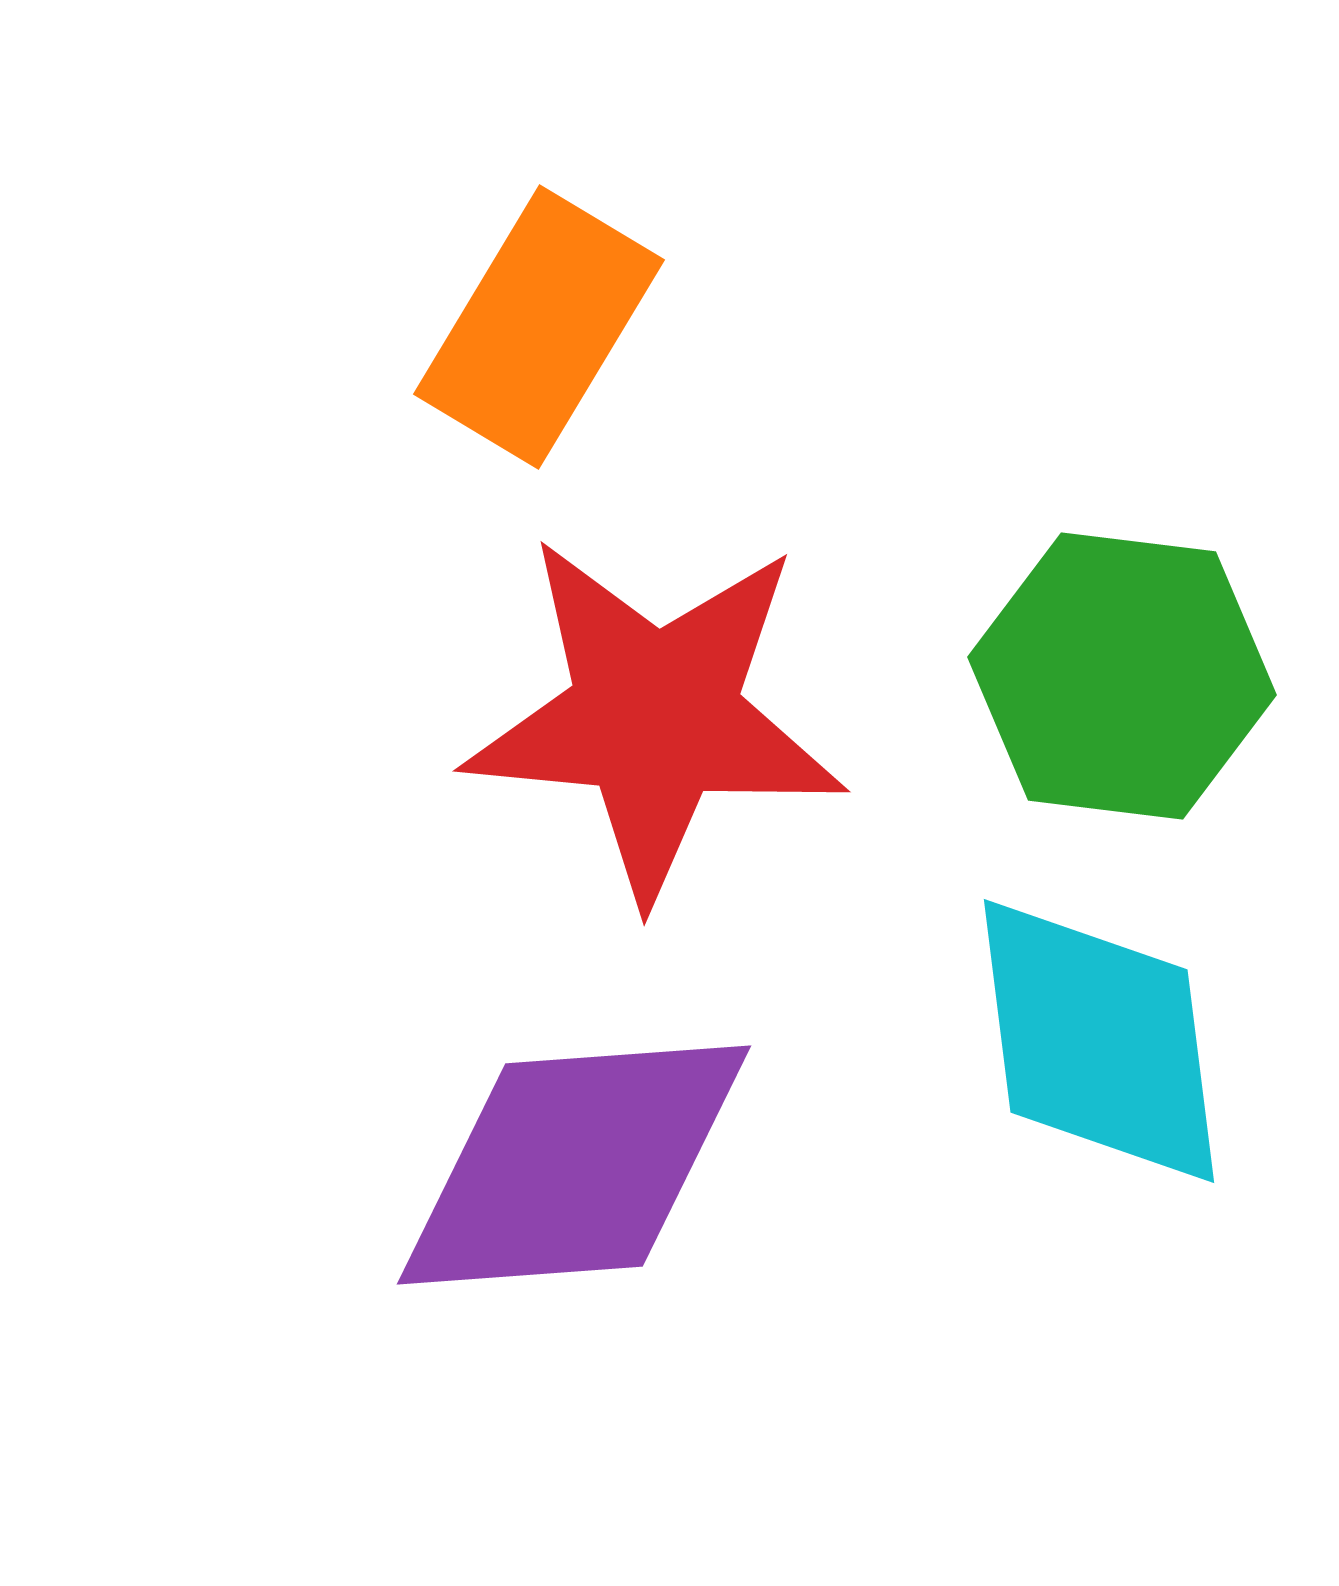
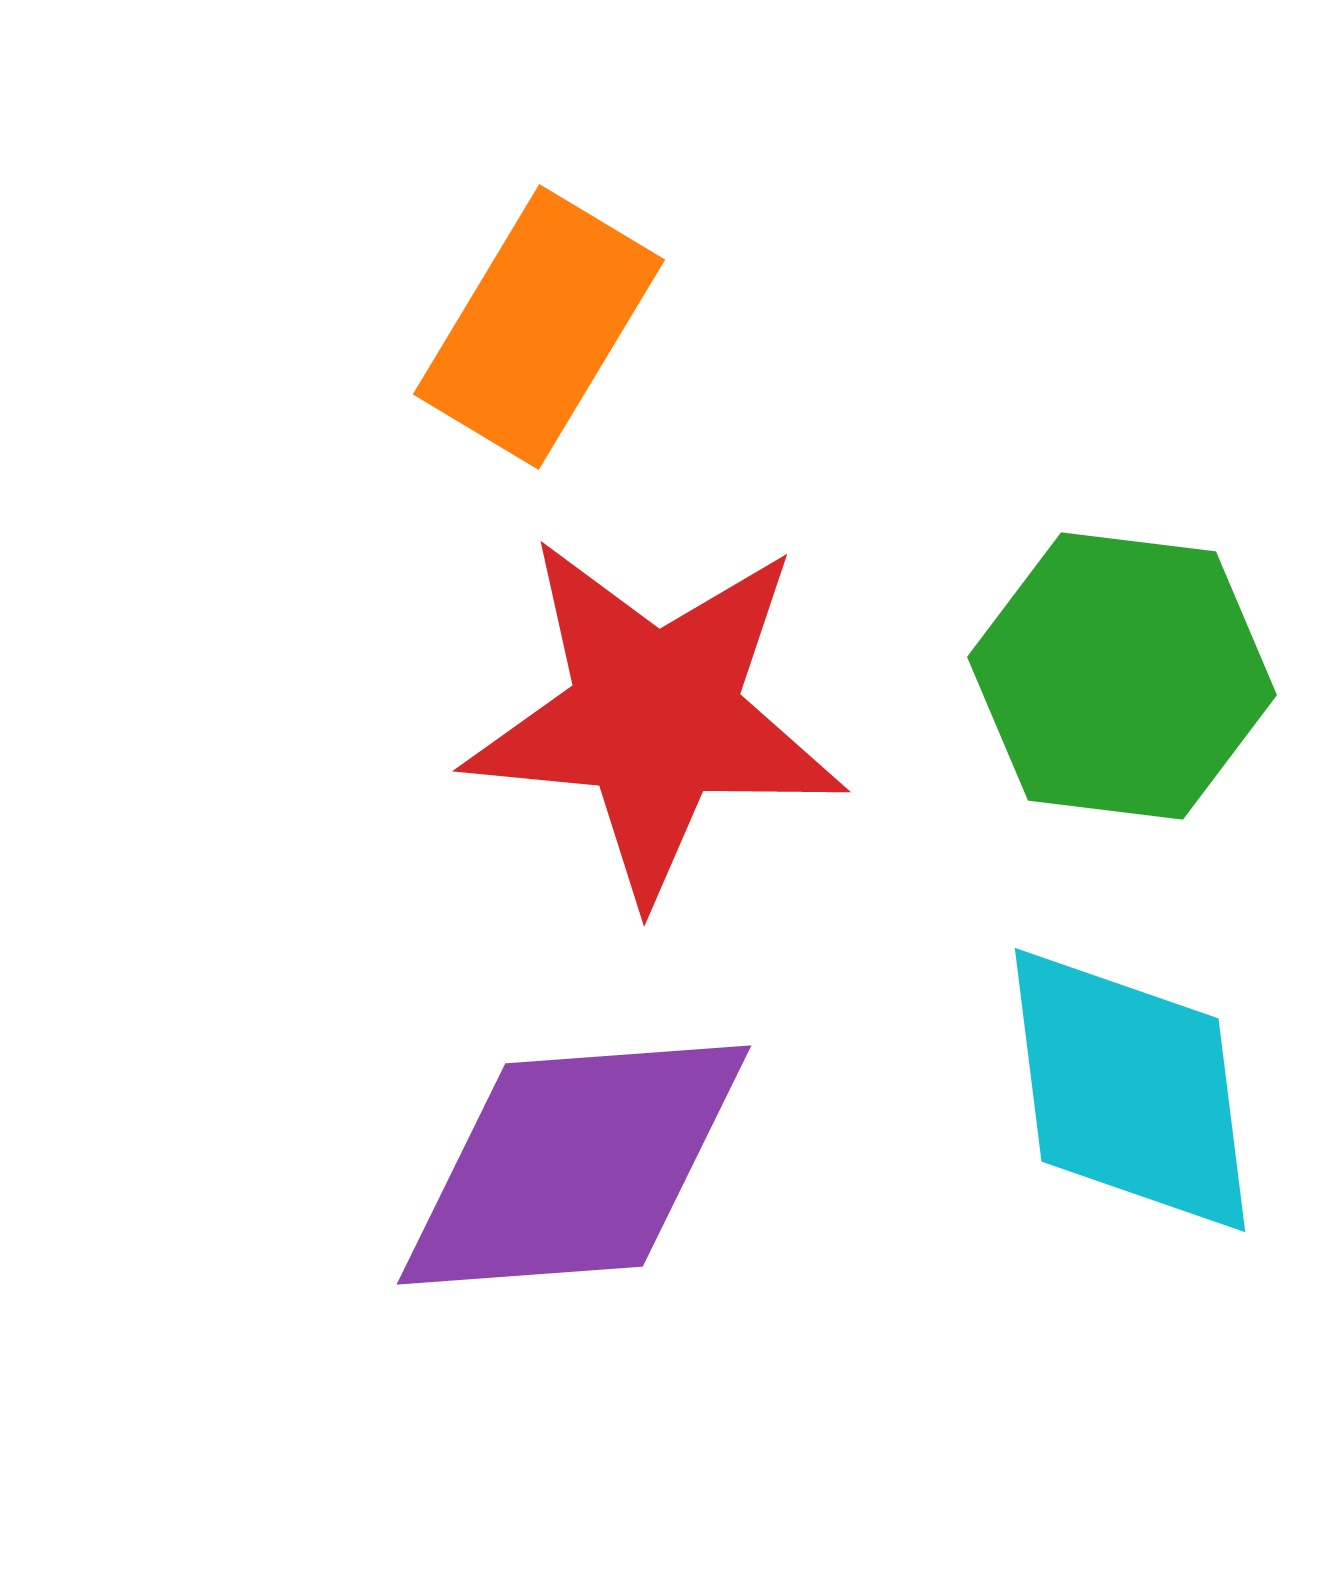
cyan diamond: moved 31 px right, 49 px down
